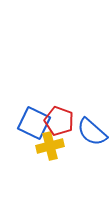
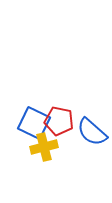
red pentagon: rotated 8 degrees counterclockwise
yellow cross: moved 6 px left, 1 px down
